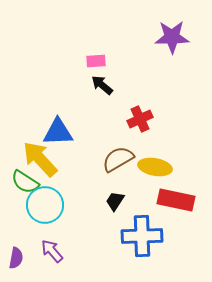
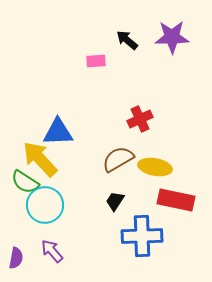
black arrow: moved 25 px right, 45 px up
